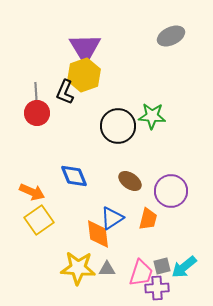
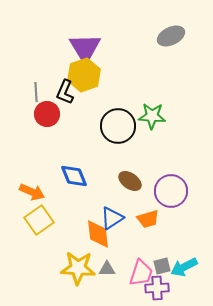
red circle: moved 10 px right, 1 px down
orange trapezoid: rotated 60 degrees clockwise
cyan arrow: rotated 12 degrees clockwise
